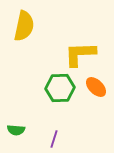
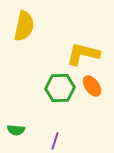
yellow L-shape: moved 3 px right; rotated 16 degrees clockwise
orange ellipse: moved 4 px left, 1 px up; rotated 10 degrees clockwise
purple line: moved 1 px right, 2 px down
